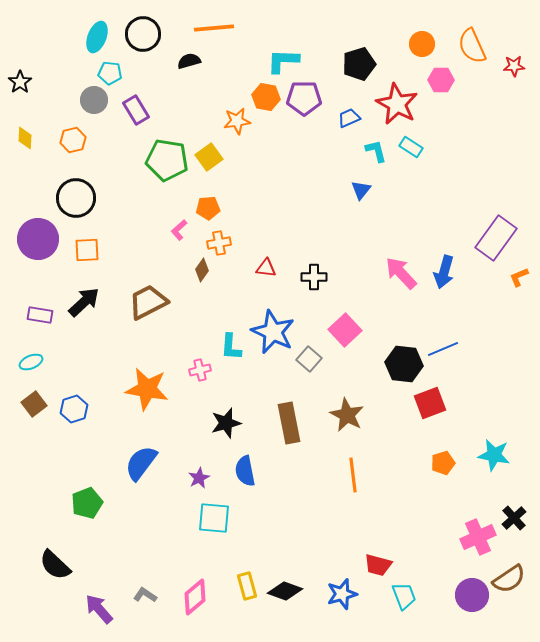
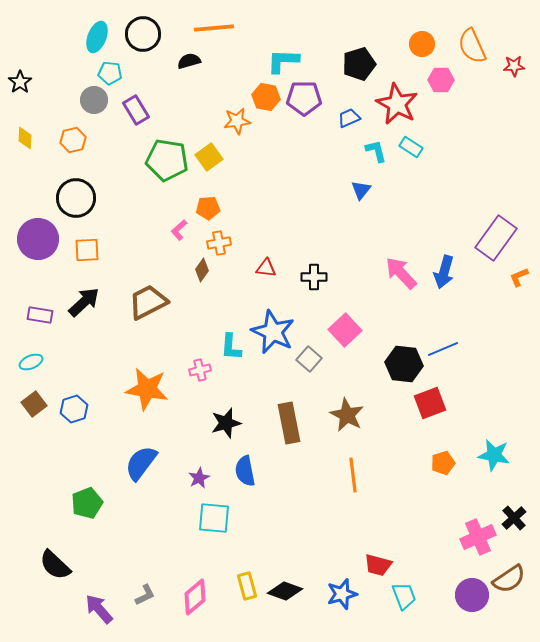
gray L-shape at (145, 595): rotated 120 degrees clockwise
